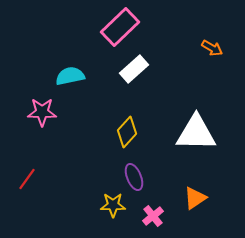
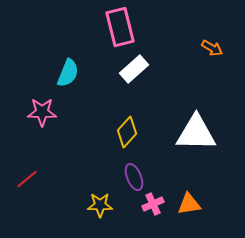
pink rectangle: rotated 60 degrees counterclockwise
cyan semicircle: moved 2 px left, 3 px up; rotated 124 degrees clockwise
red line: rotated 15 degrees clockwise
orange triangle: moved 6 px left, 6 px down; rotated 25 degrees clockwise
yellow star: moved 13 px left
pink cross: moved 12 px up; rotated 15 degrees clockwise
